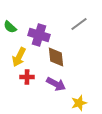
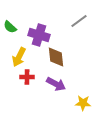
gray line: moved 3 px up
yellow star: moved 4 px right; rotated 21 degrees clockwise
